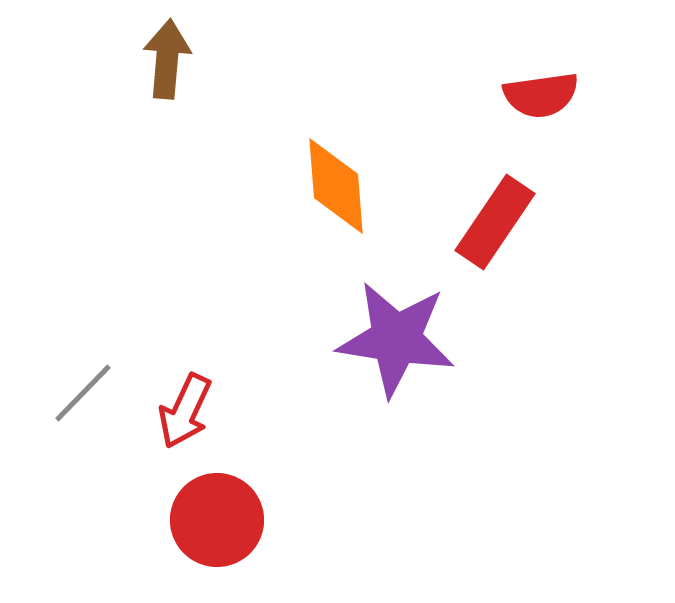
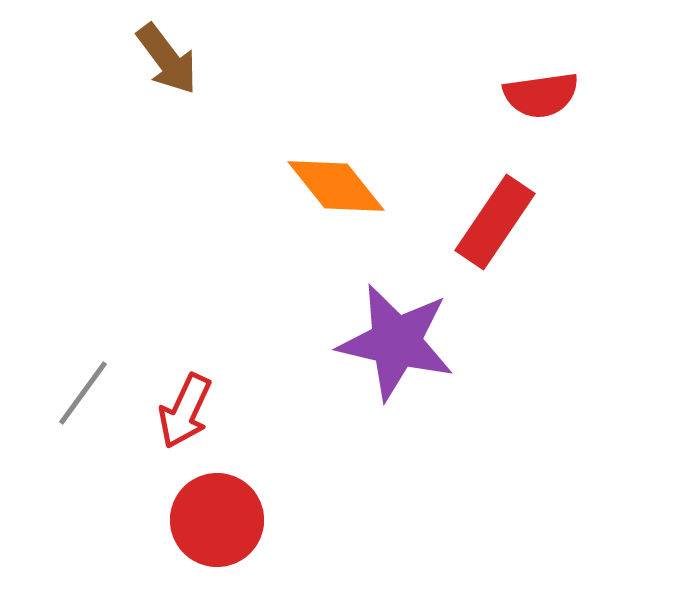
brown arrow: rotated 138 degrees clockwise
orange diamond: rotated 34 degrees counterclockwise
purple star: moved 3 px down; rotated 4 degrees clockwise
gray line: rotated 8 degrees counterclockwise
